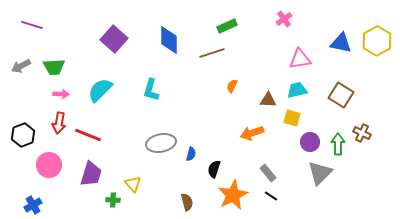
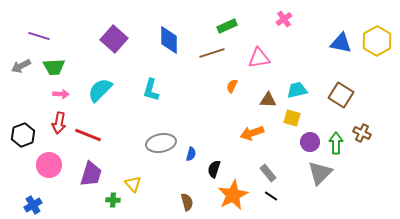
purple line: moved 7 px right, 11 px down
pink triangle: moved 41 px left, 1 px up
green arrow: moved 2 px left, 1 px up
